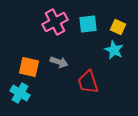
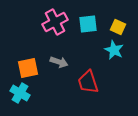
orange square: moved 1 px left, 1 px down; rotated 25 degrees counterclockwise
